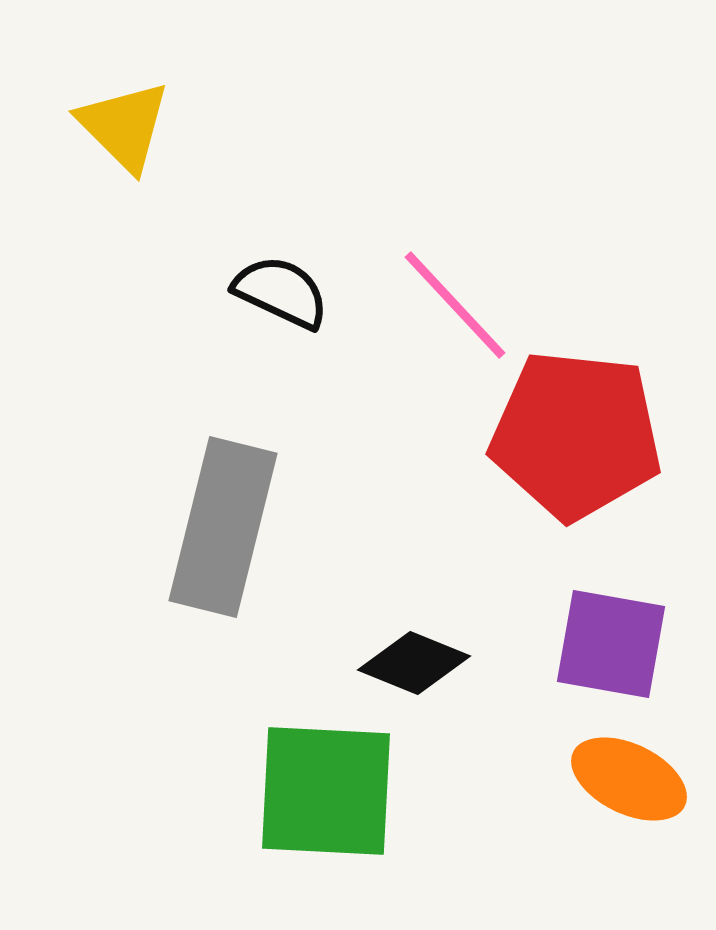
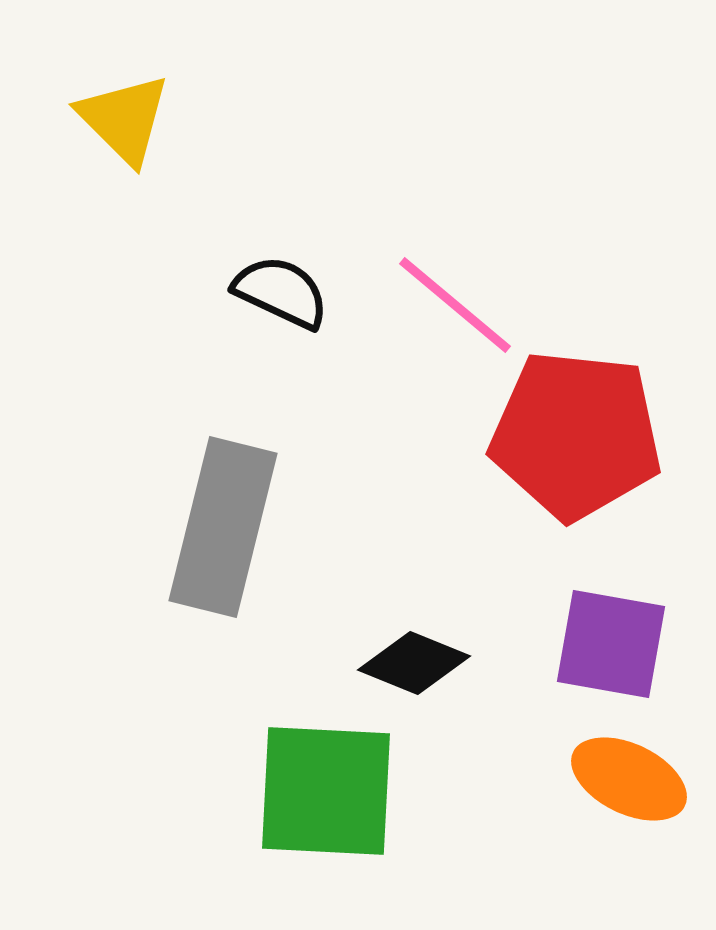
yellow triangle: moved 7 px up
pink line: rotated 7 degrees counterclockwise
